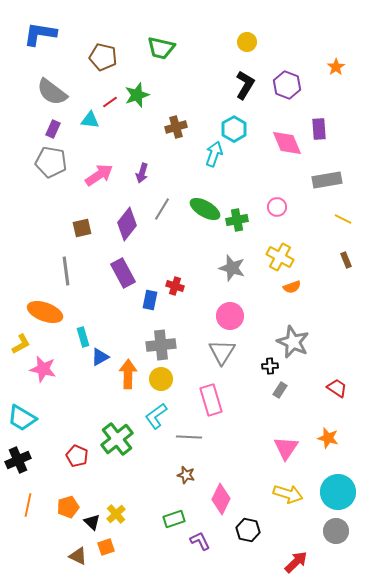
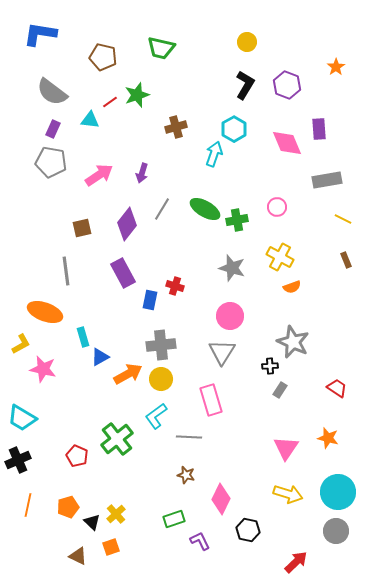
orange arrow at (128, 374): rotated 60 degrees clockwise
orange square at (106, 547): moved 5 px right
